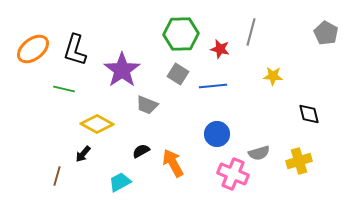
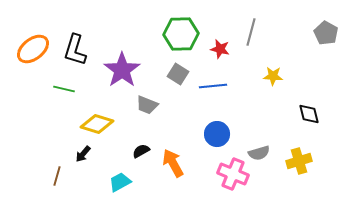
yellow diamond: rotated 12 degrees counterclockwise
